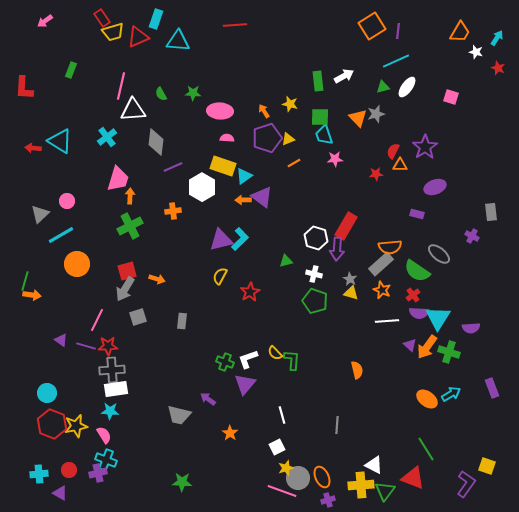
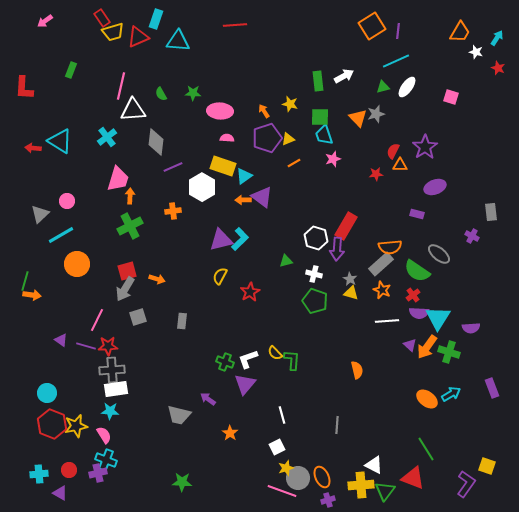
pink star at (335, 159): moved 2 px left; rotated 14 degrees counterclockwise
